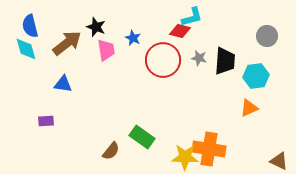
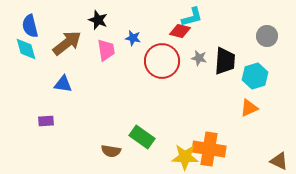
black star: moved 2 px right, 7 px up
blue star: rotated 14 degrees counterclockwise
red circle: moved 1 px left, 1 px down
cyan hexagon: moved 1 px left; rotated 10 degrees counterclockwise
brown semicircle: rotated 60 degrees clockwise
